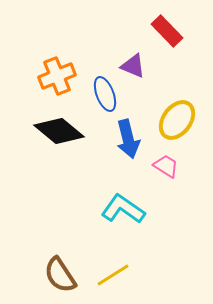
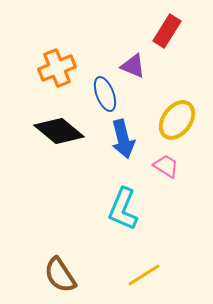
red rectangle: rotated 76 degrees clockwise
orange cross: moved 8 px up
blue arrow: moved 5 px left
cyan L-shape: rotated 102 degrees counterclockwise
yellow line: moved 31 px right
